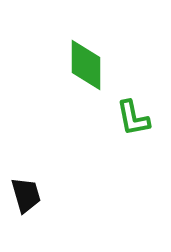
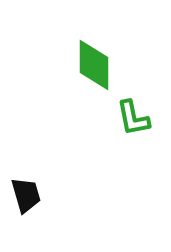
green diamond: moved 8 px right
